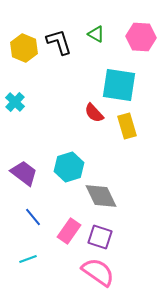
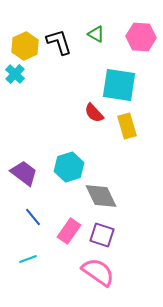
yellow hexagon: moved 1 px right, 2 px up; rotated 12 degrees clockwise
cyan cross: moved 28 px up
purple square: moved 2 px right, 2 px up
